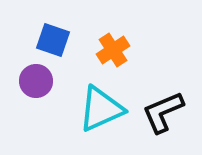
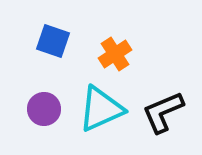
blue square: moved 1 px down
orange cross: moved 2 px right, 4 px down
purple circle: moved 8 px right, 28 px down
